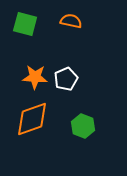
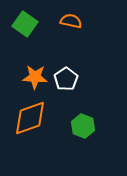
green square: rotated 20 degrees clockwise
white pentagon: rotated 10 degrees counterclockwise
orange diamond: moved 2 px left, 1 px up
